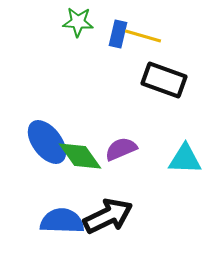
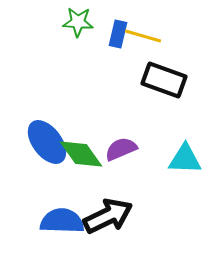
green diamond: moved 1 px right, 2 px up
